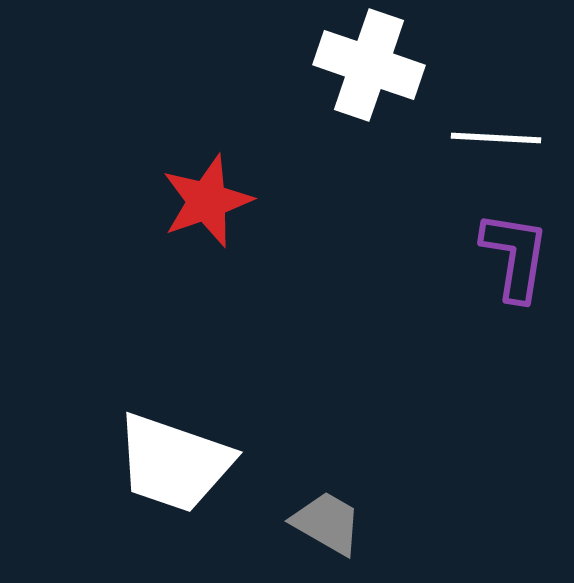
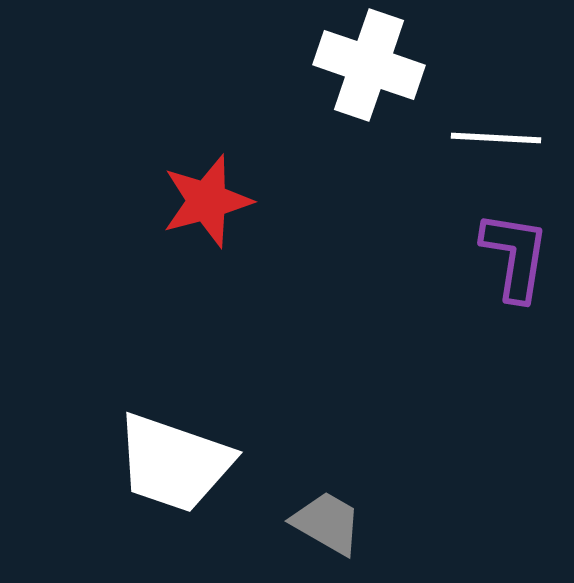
red star: rotated 4 degrees clockwise
